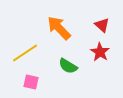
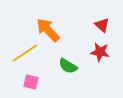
orange arrow: moved 11 px left, 2 px down
red star: rotated 24 degrees counterclockwise
